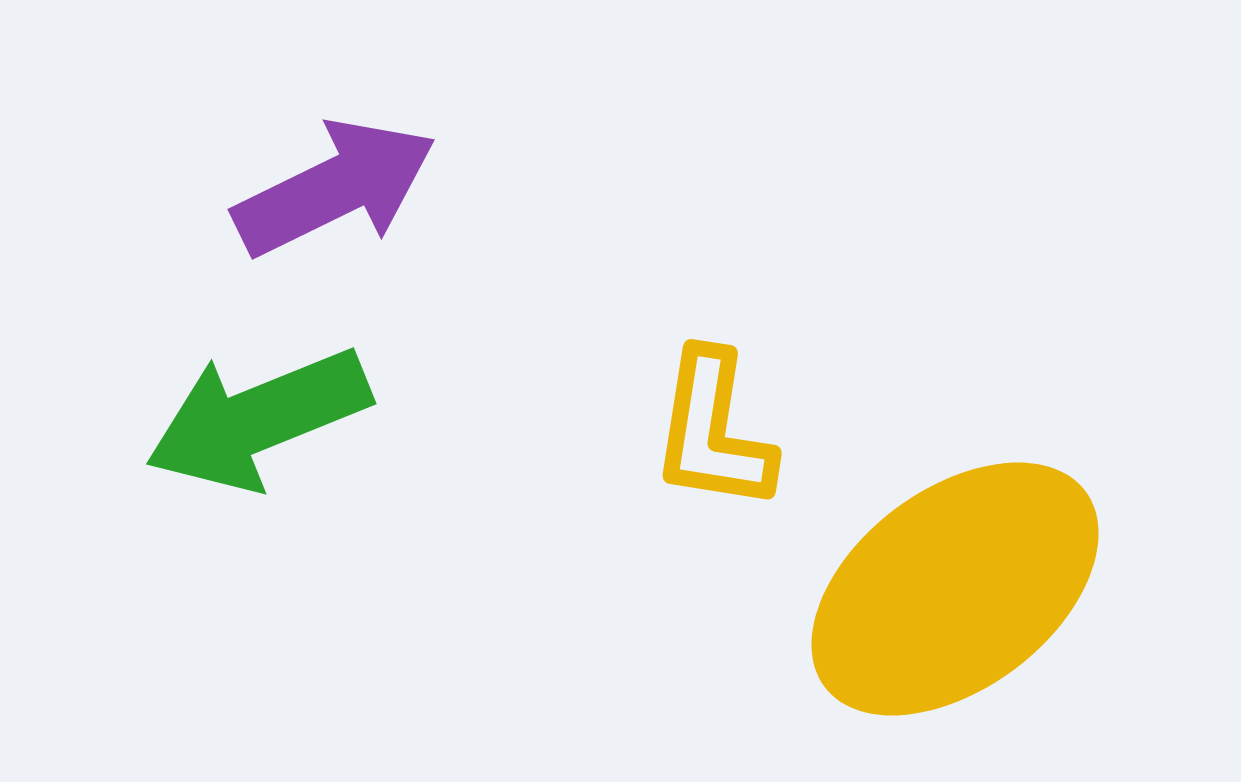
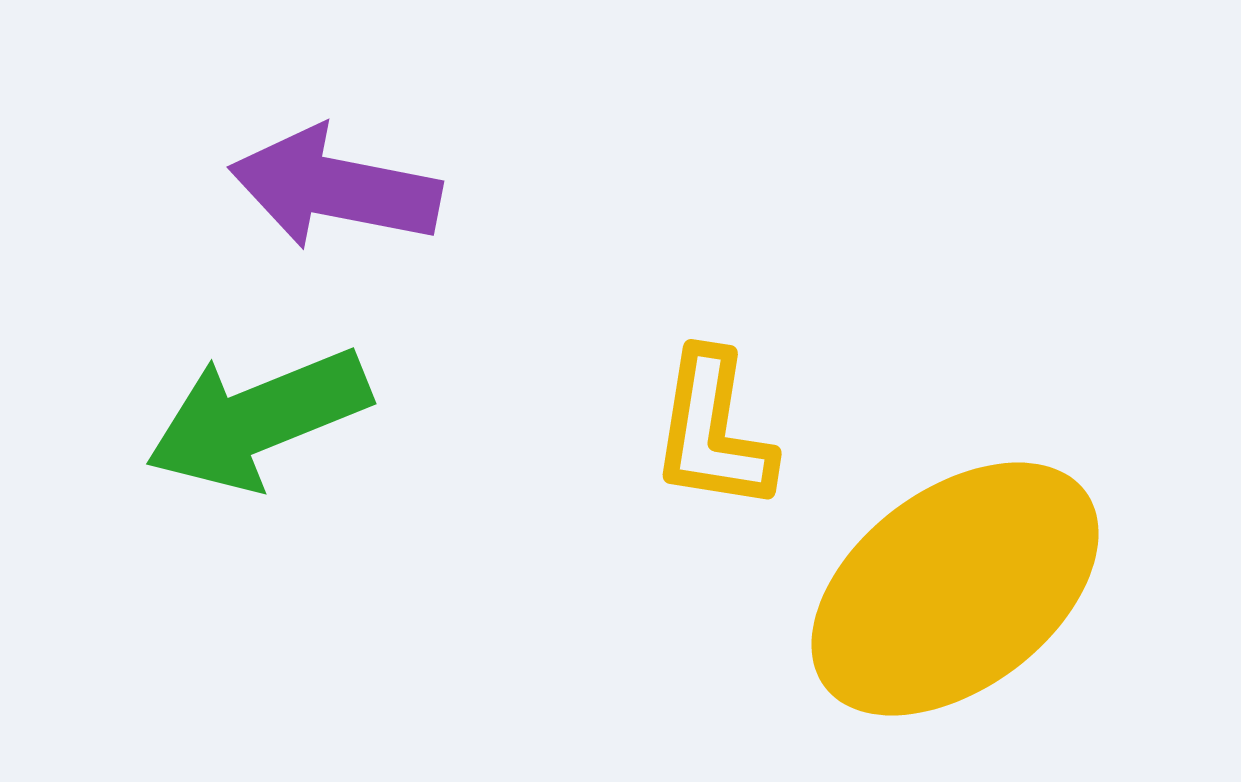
purple arrow: rotated 143 degrees counterclockwise
